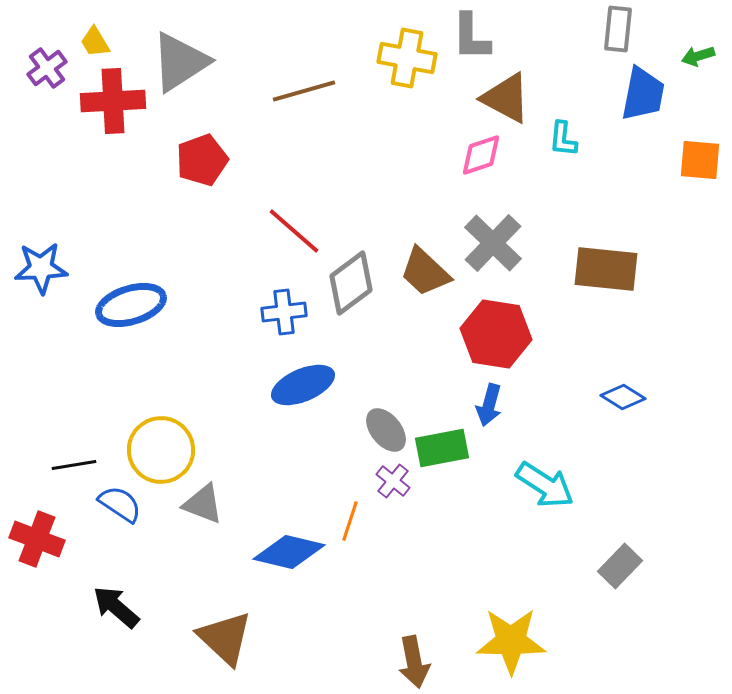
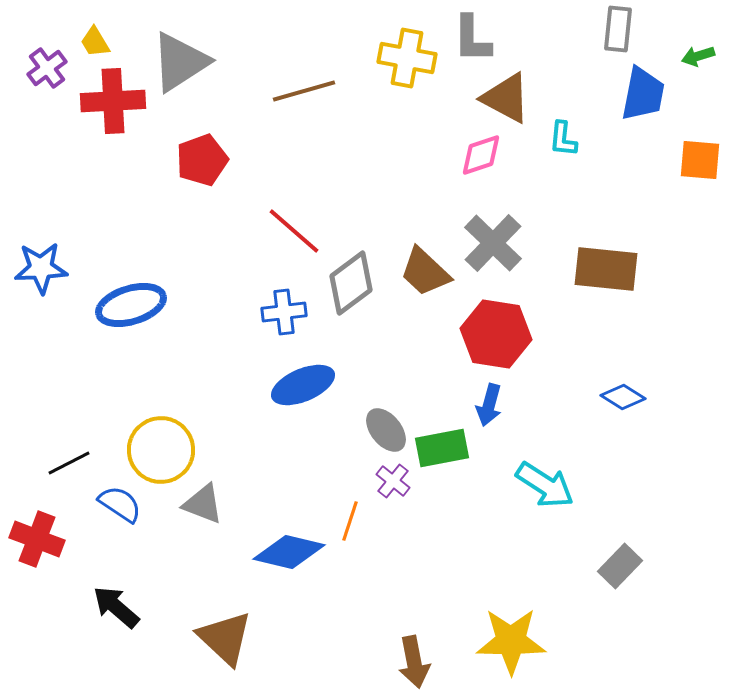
gray L-shape at (471, 37): moved 1 px right, 2 px down
black line at (74, 465): moved 5 px left, 2 px up; rotated 18 degrees counterclockwise
